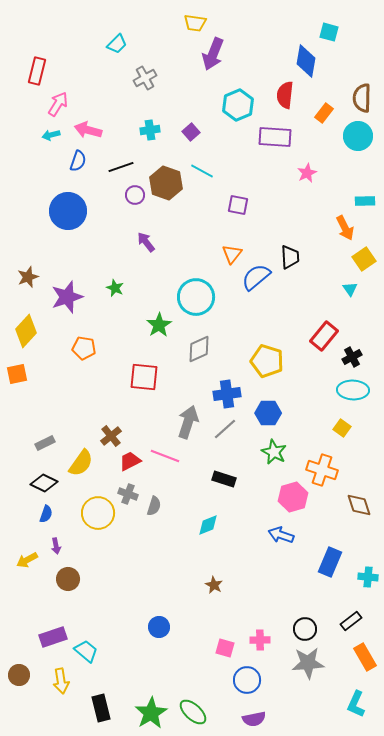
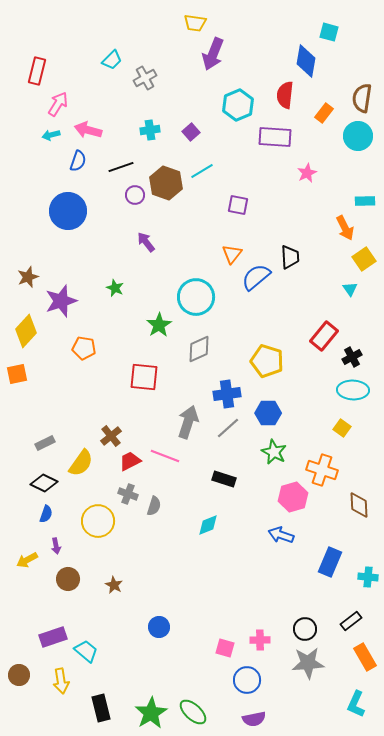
cyan trapezoid at (117, 44): moved 5 px left, 16 px down
brown semicircle at (362, 98): rotated 8 degrees clockwise
cyan line at (202, 171): rotated 60 degrees counterclockwise
purple star at (67, 297): moved 6 px left, 4 px down
gray line at (225, 429): moved 3 px right, 1 px up
brown diamond at (359, 505): rotated 16 degrees clockwise
yellow circle at (98, 513): moved 8 px down
brown star at (214, 585): moved 100 px left
